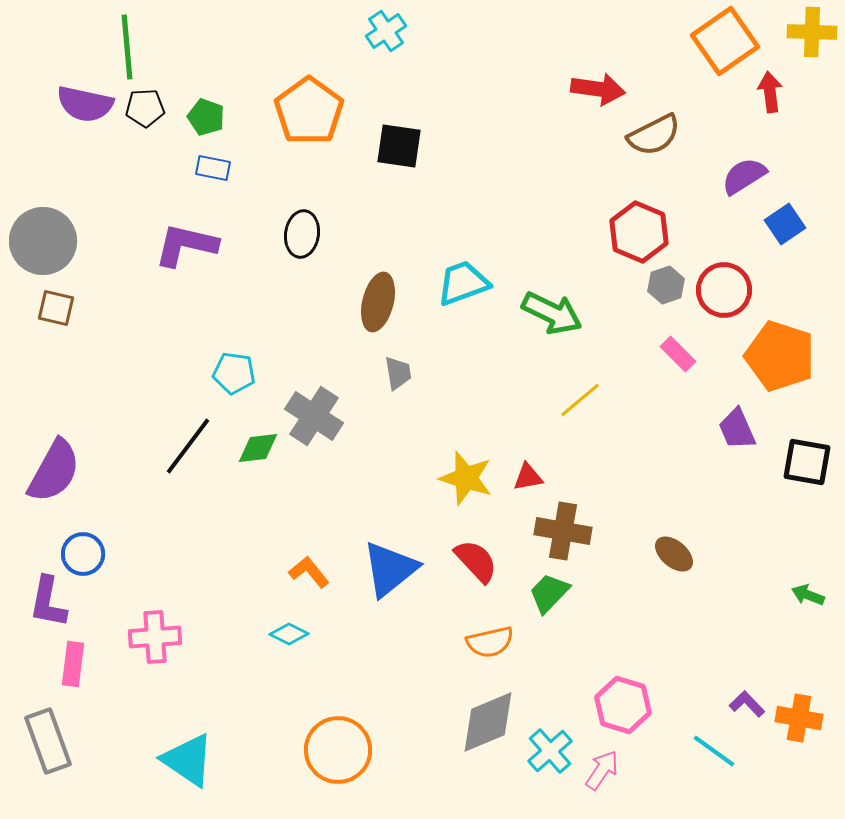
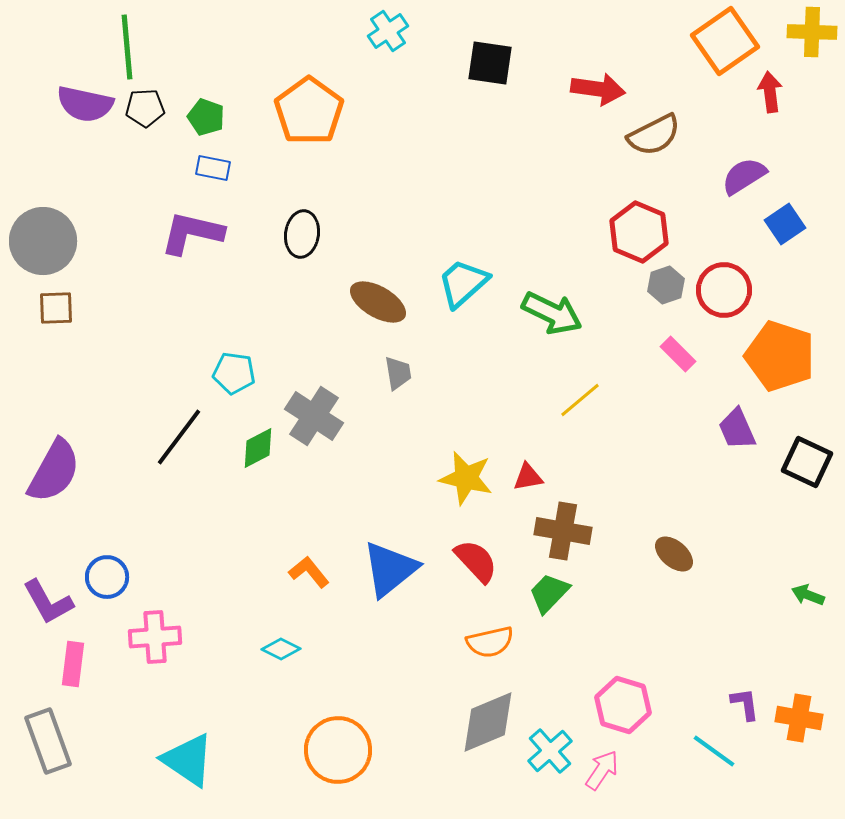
cyan cross at (386, 31): moved 2 px right
black square at (399, 146): moved 91 px right, 83 px up
purple L-shape at (186, 245): moved 6 px right, 12 px up
cyan trapezoid at (463, 283): rotated 22 degrees counterclockwise
brown ellipse at (378, 302): rotated 74 degrees counterclockwise
brown square at (56, 308): rotated 15 degrees counterclockwise
black line at (188, 446): moved 9 px left, 9 px up
green diamond at (258, 448): rotated 21 degrees counterclockwise
black square at (807, 462): rotated 15 degrees clockwise
yellow star at (466, 478): rotated 4 degrees counterclockwise
blue circle at (83, 554): moved 24 px right, 23 px down
purple L-shape at (48, 602): rotated 40 degrees counterclockwise
cyan diamond at (289, 634): moved 8 px left, 15 px down
purple L-shape at (747, 704): moved 2 px left; rotated 36 degrees clockwise
